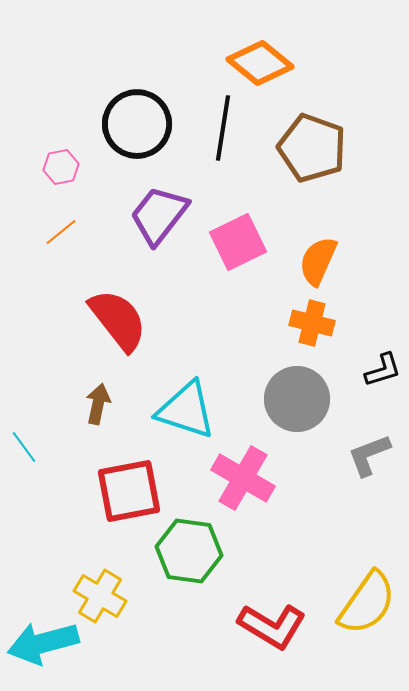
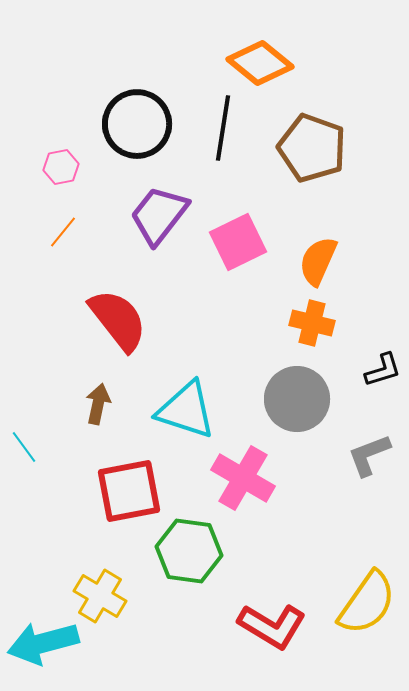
orange line: moved 2 px right; rotated 12 degrees counterclockwise
